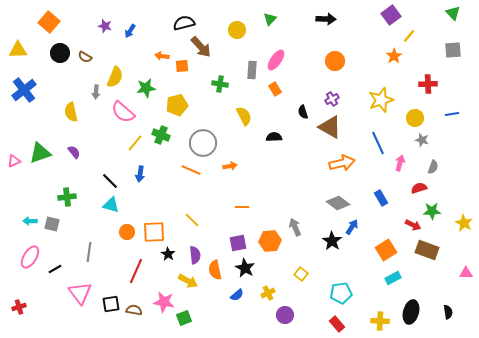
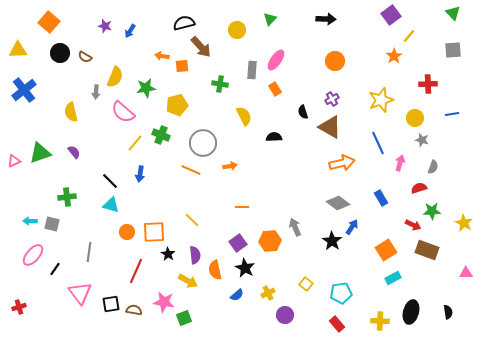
purple square at (238, 243): rotated 24 degrees counterclockwise
pink ellipse at (30, 257): moved 3 px right, 2 px up; rotated 10 degrees clockwise
black line at (55, 269): rotated 24 degrees counterclockwise
yellow square at (301, 274): moved 5 px right, 10 px down
